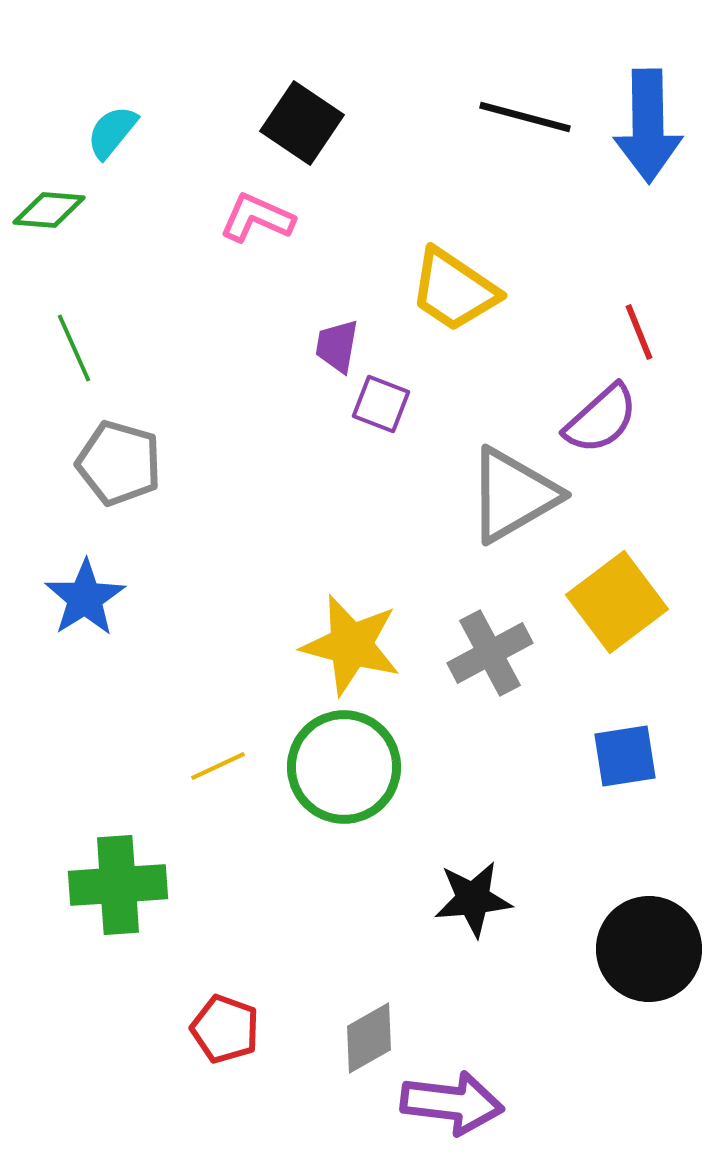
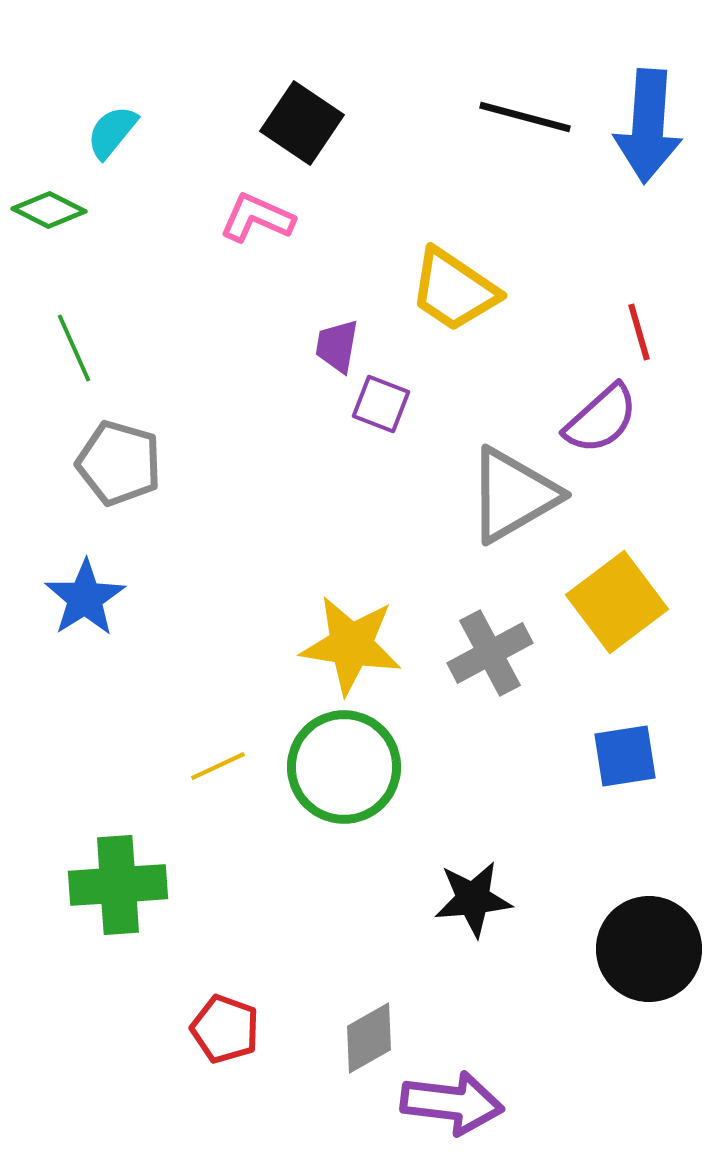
blue arrow: rotated 5 degrees clockwise
green diamond: rotated 22 degrees clockwise
red line: rotated 6 degrees clockwise
yellow star: rotated 6 degrees counterclockwise
